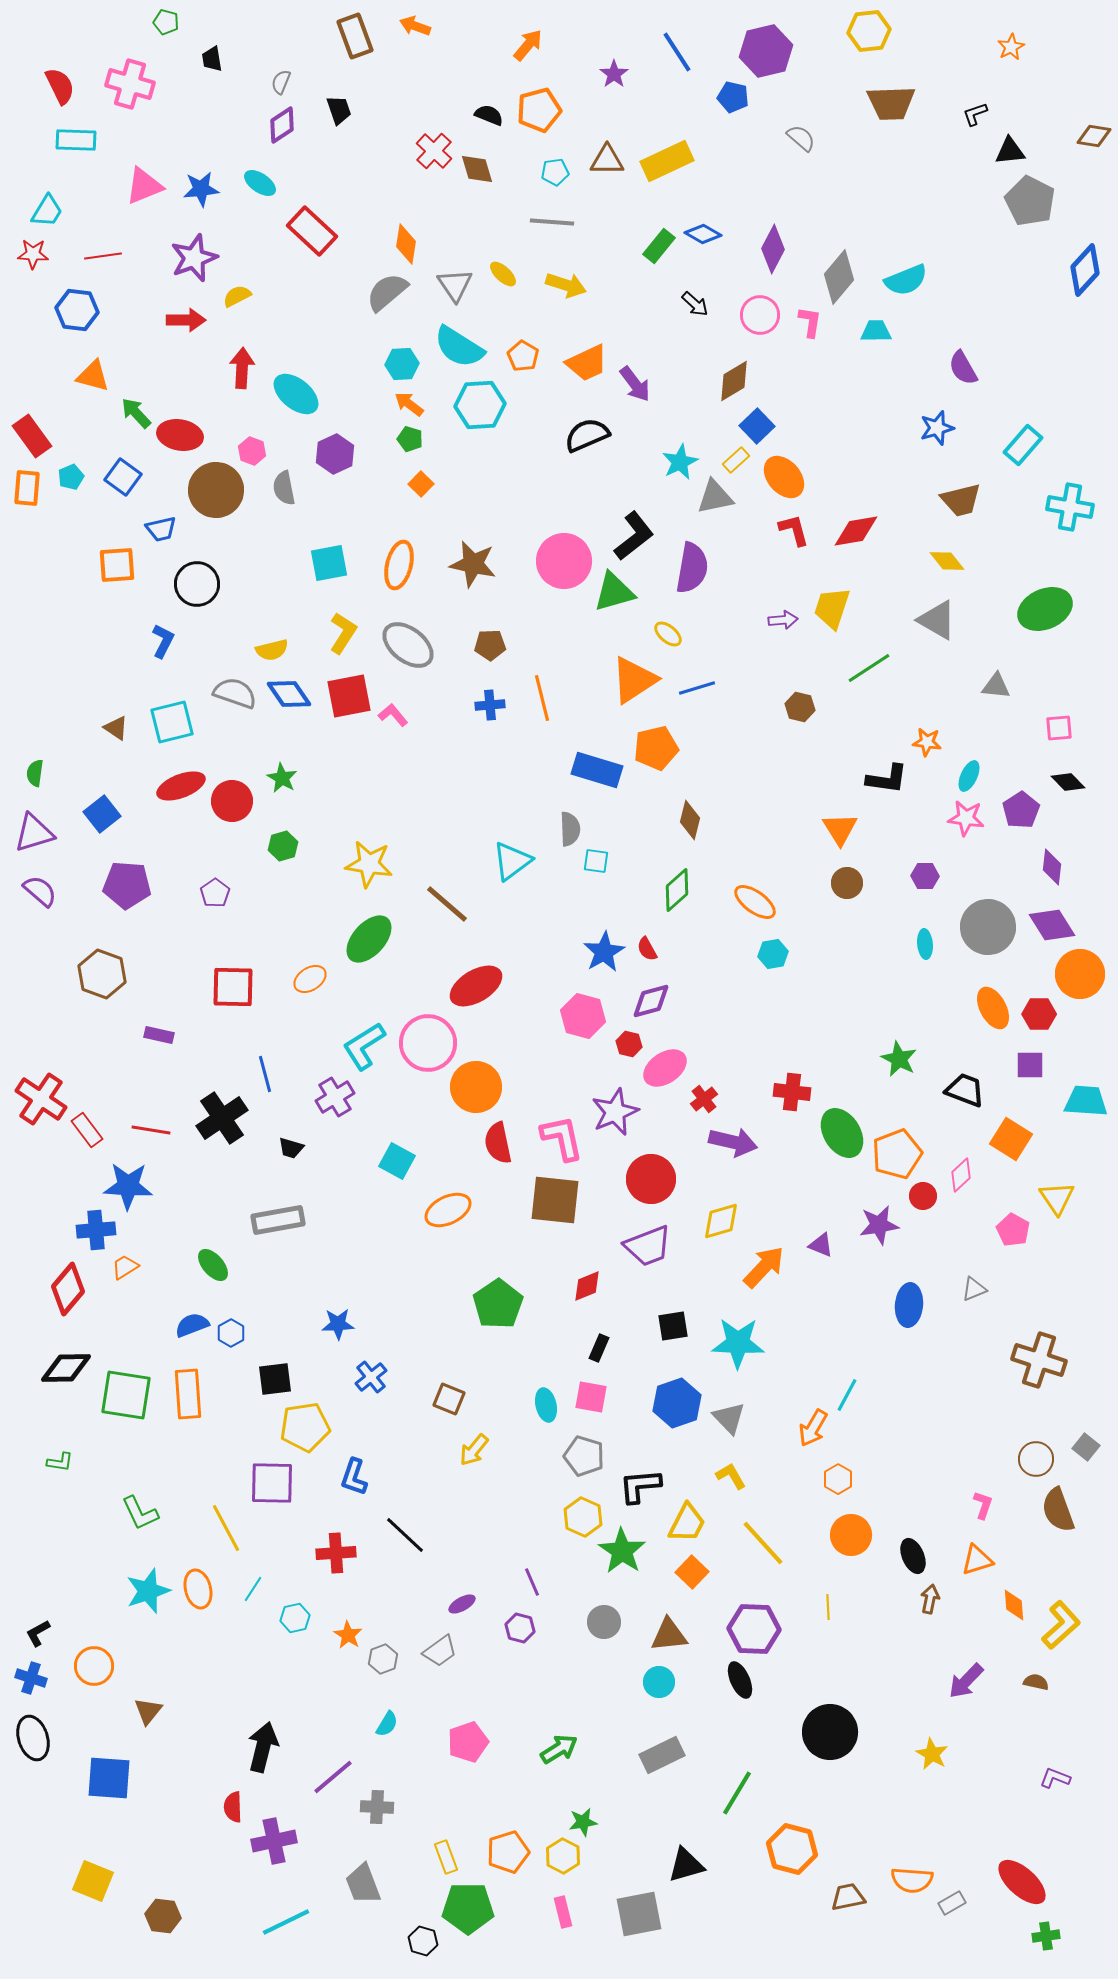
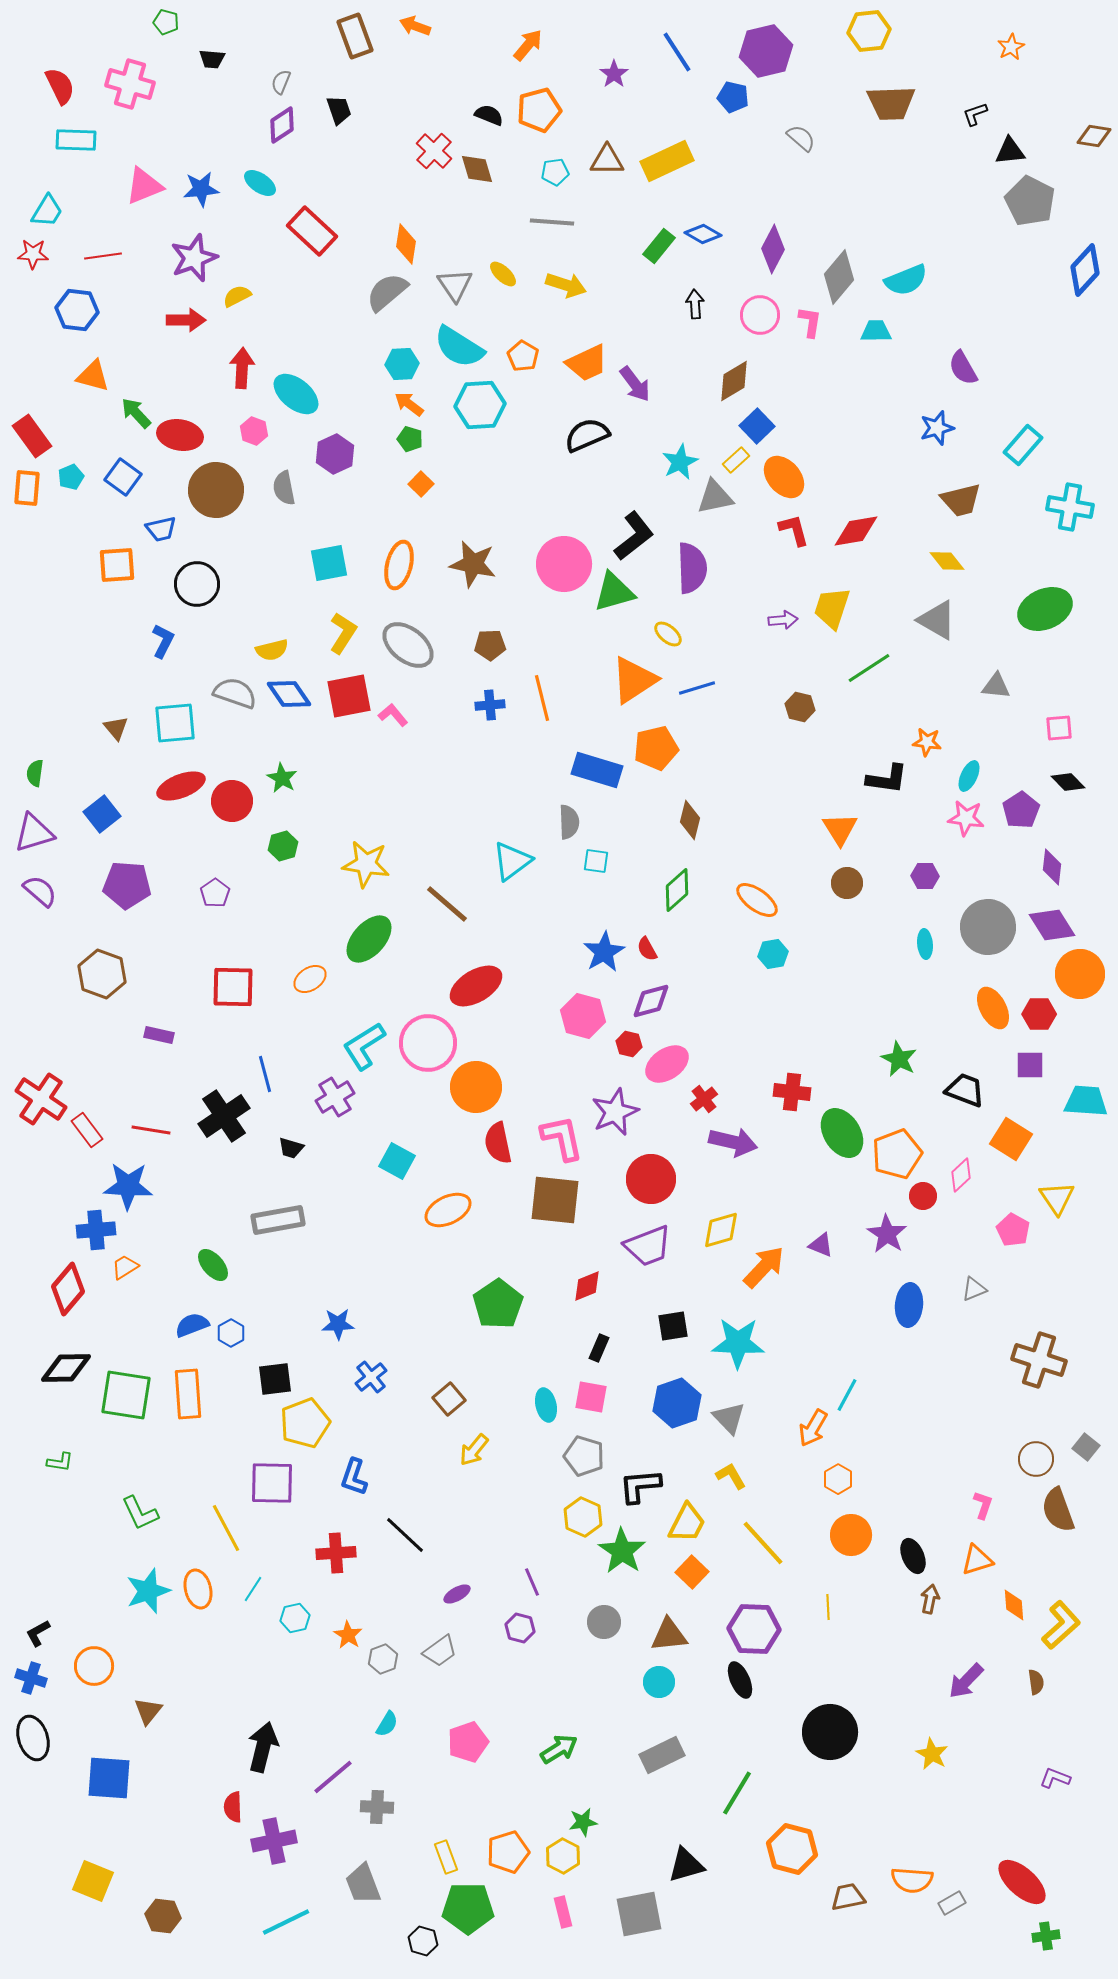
black trapezoid at (212, 59): rotated 76 degrees counterclockwise
black arrow at (695, 304): rotated 136 degrees counterclockwise
pink hexagon at (252, 451): moved 2 px right, 20 px up
pink circle at (564, 561): moved 3 px down
purple semicircle at (692, 568): rotated 12 degrees counterclockwise
cyan square at (172, 722): moved 3 px right, 1 px down; rotated 9 degrees clockwise
brown triangle at (116, 728): rotated 16 degrees clockwise
gray semicircle at (570, 829): moved 1 px left, 7 px up
yellow star at (369, 864): moved 3 px left
orange ellipse at (755, 902): moved 2 px right, 2 px up
pink ellipse at (665, 1068): moved 2 px right, 4 px up
black cross at (222, 1118): moved 2 px right, 2 px up
yellow diamond at (721, 1221): moved 9 px down
purple star at (879, 1225): moved 8 px right, 9 px down; rotated 30 degrees counterclockwise
brown square at (449, 1399): rotated 28 degrees clockwise
yellow pentagon at (305, 1427): moved 4 px up; rotated 12 degrees counterclockwise
purple ellipse at (462, 1604): moved 5 px left, 10 px up
brown semicircle at (1036, 1682): rotated 70 degrees clockwise
